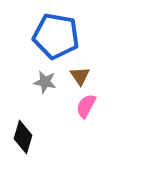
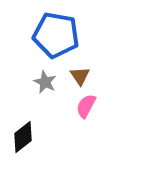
blue pentagon: moved 1 px up
gray star: rotated 15 degrees clockwise
black diamond: rotated 36 degrees clockwise
